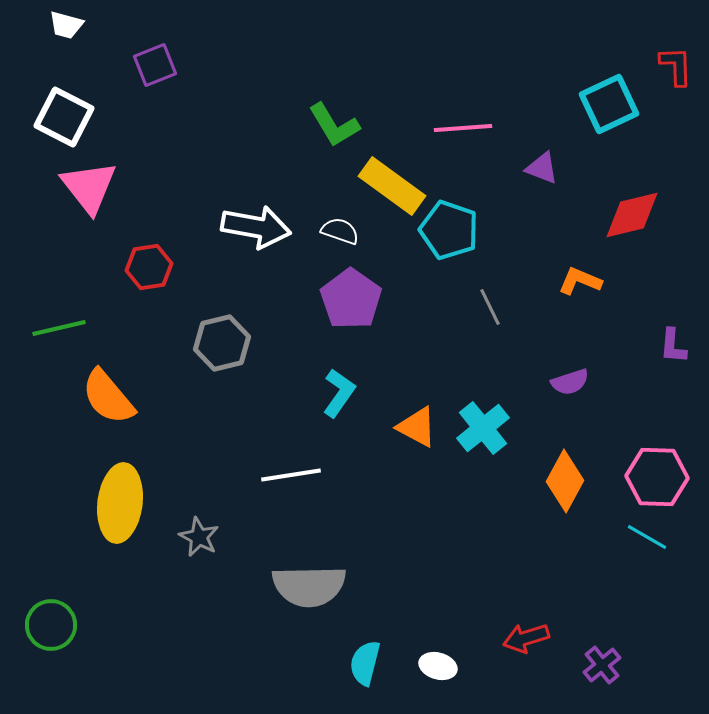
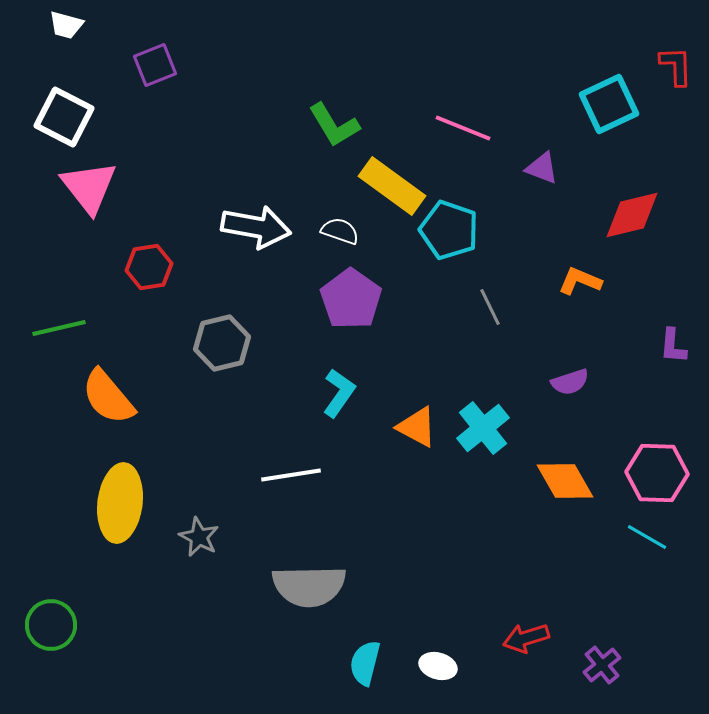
pink line: rotated 26 degrees clockwise
pink hexagon: moved 4 px up
orange diamond: rotated 58 degrees counterclockwise
